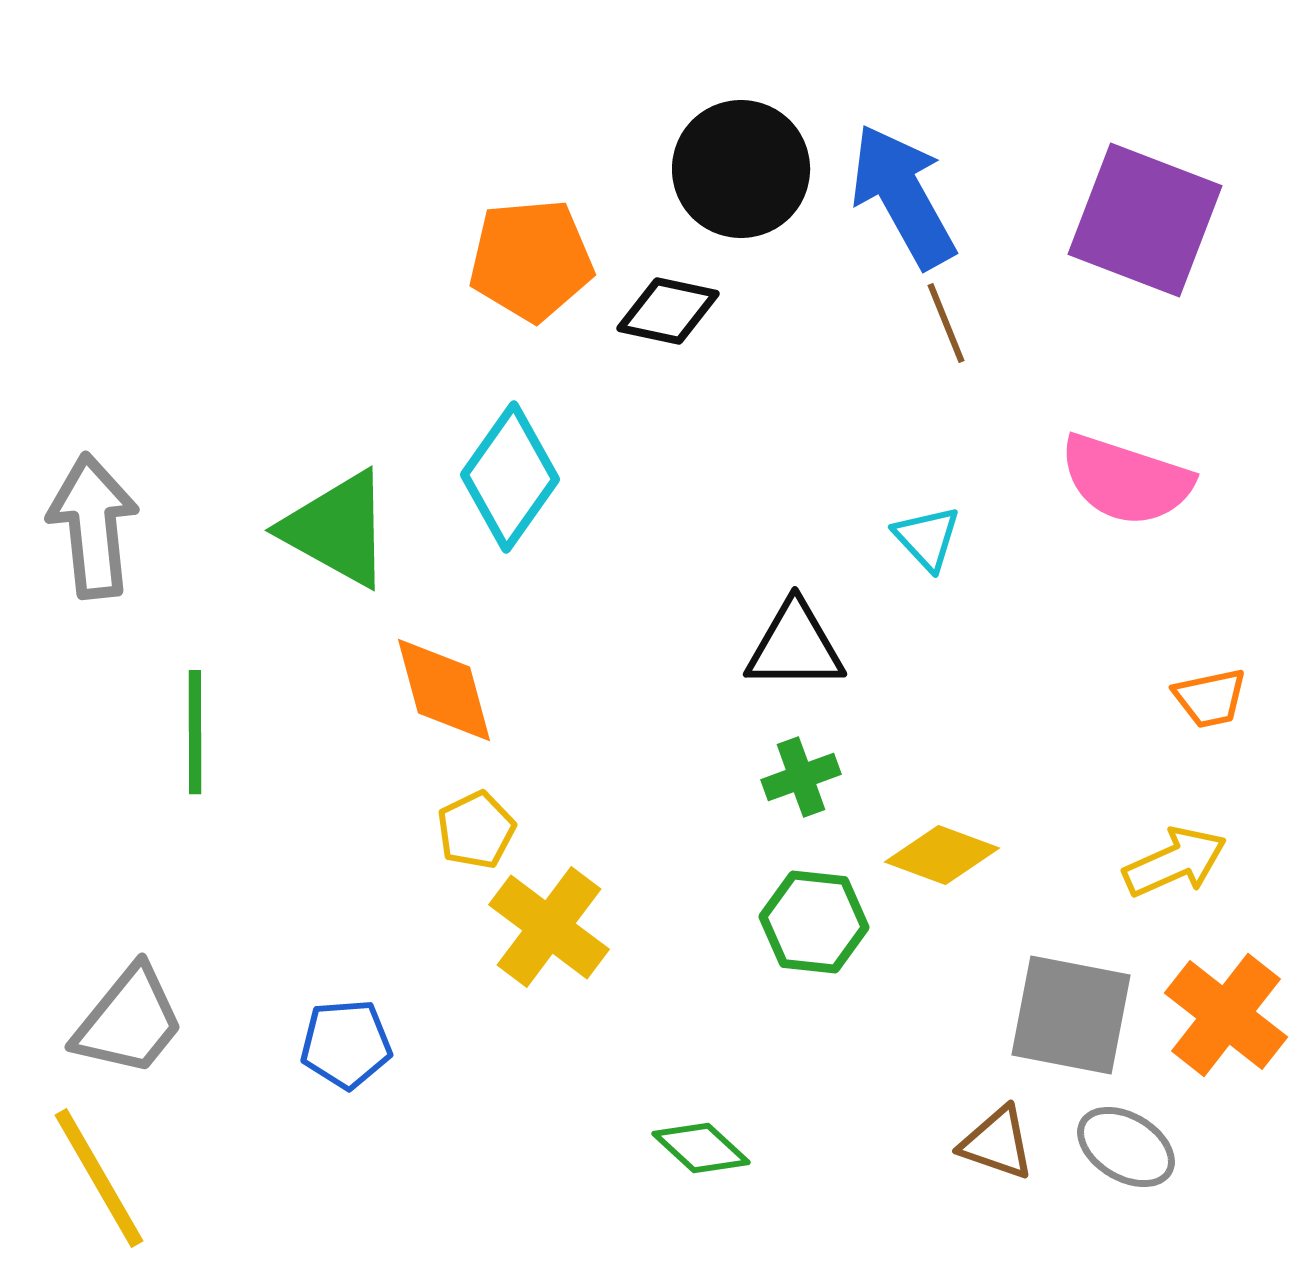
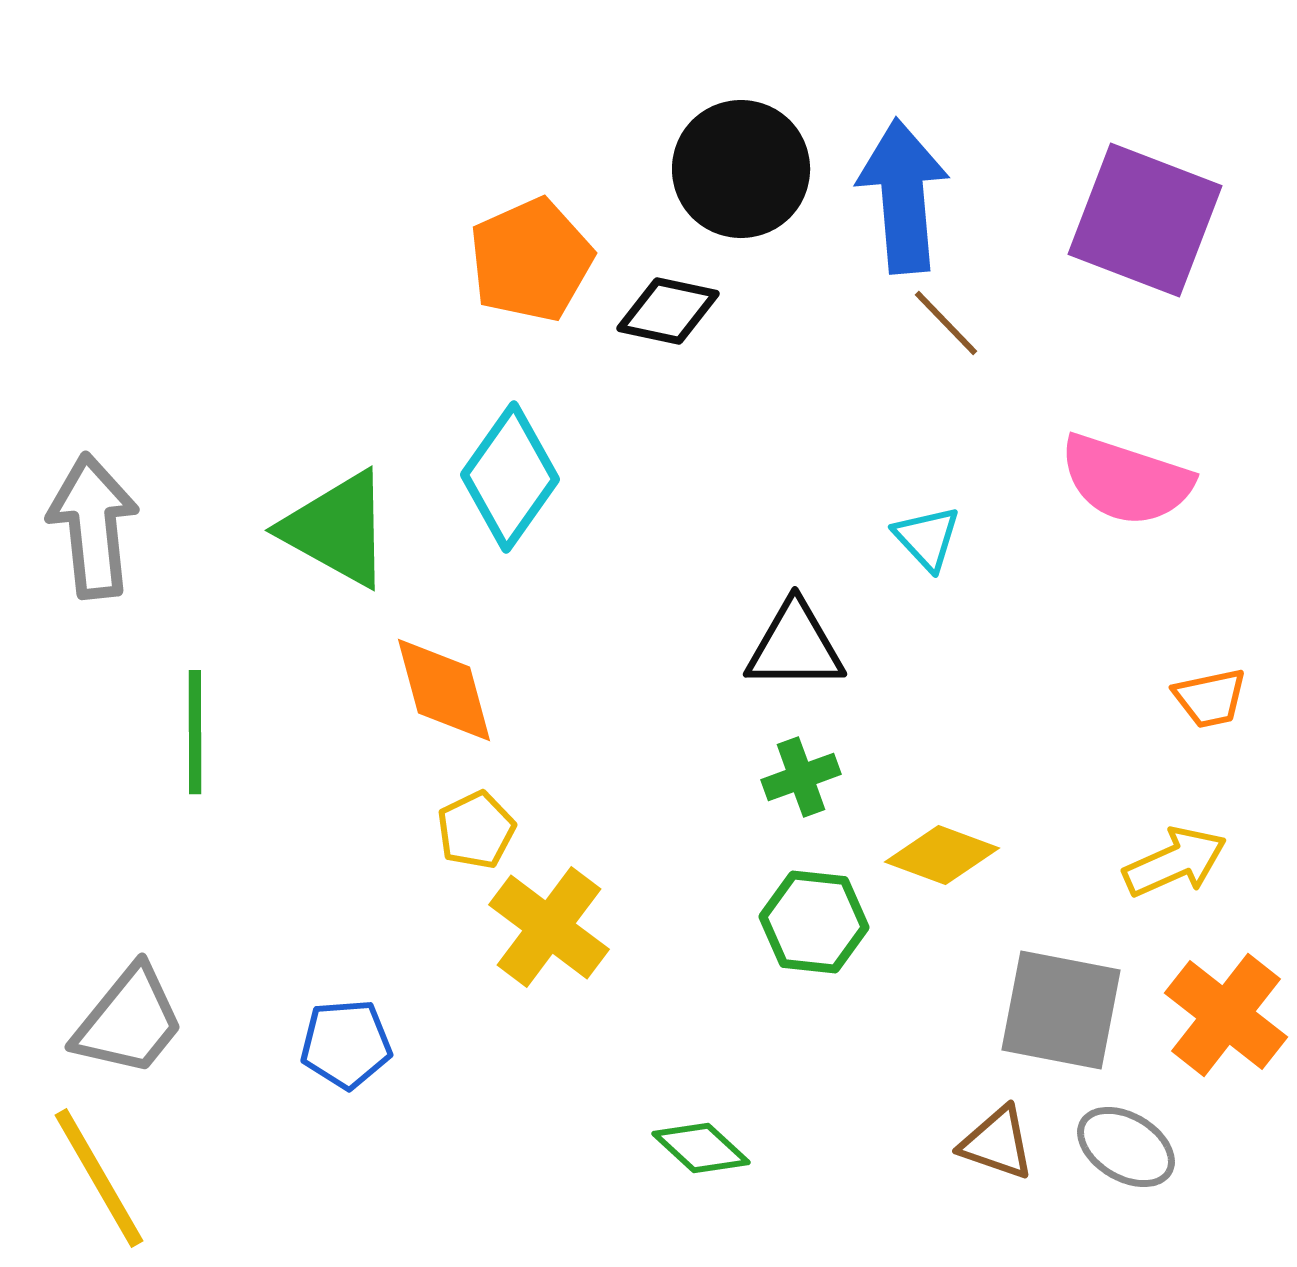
blue arrow: rotated 24 degrees clockwise
orange pentagon: rotated 19 degrees counterclockwise
brown line: rotated 22 degrees counterclockwise
gray square: moved 10 px left, 5 px up
